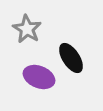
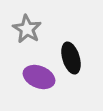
black ellipse: rotated 16 degrees clockwise
